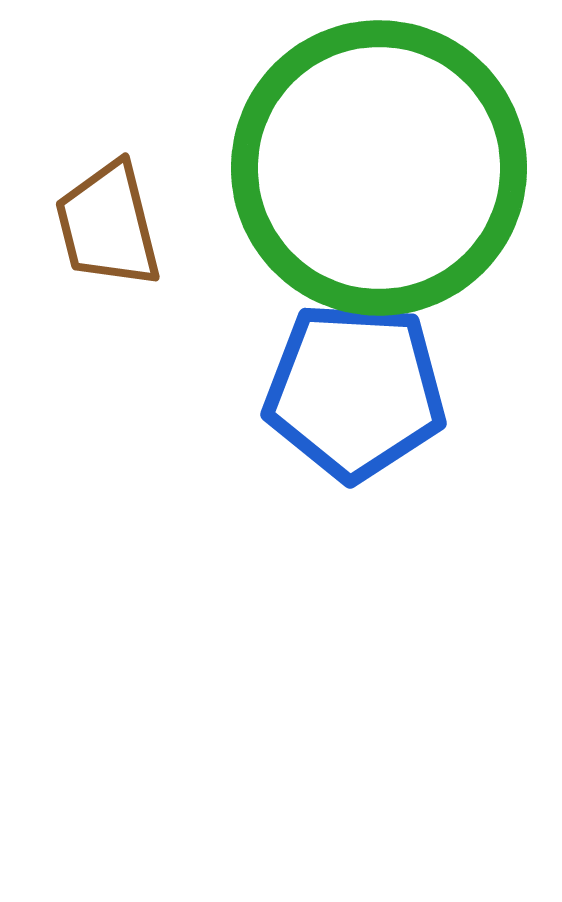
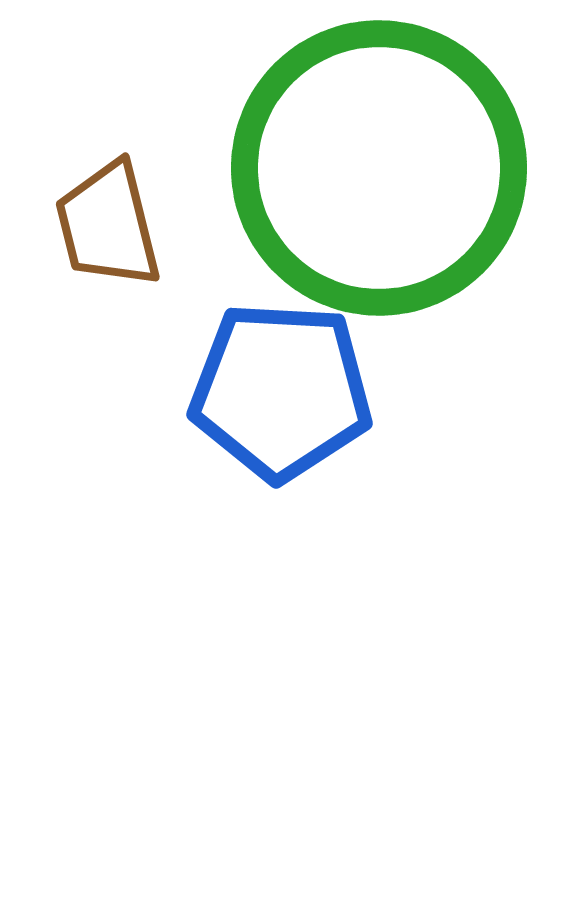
blue pentagon: moved 74 px left
